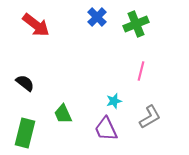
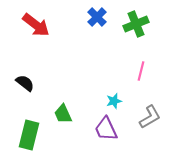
green rectangle: moved 4 px right, 2 px down
